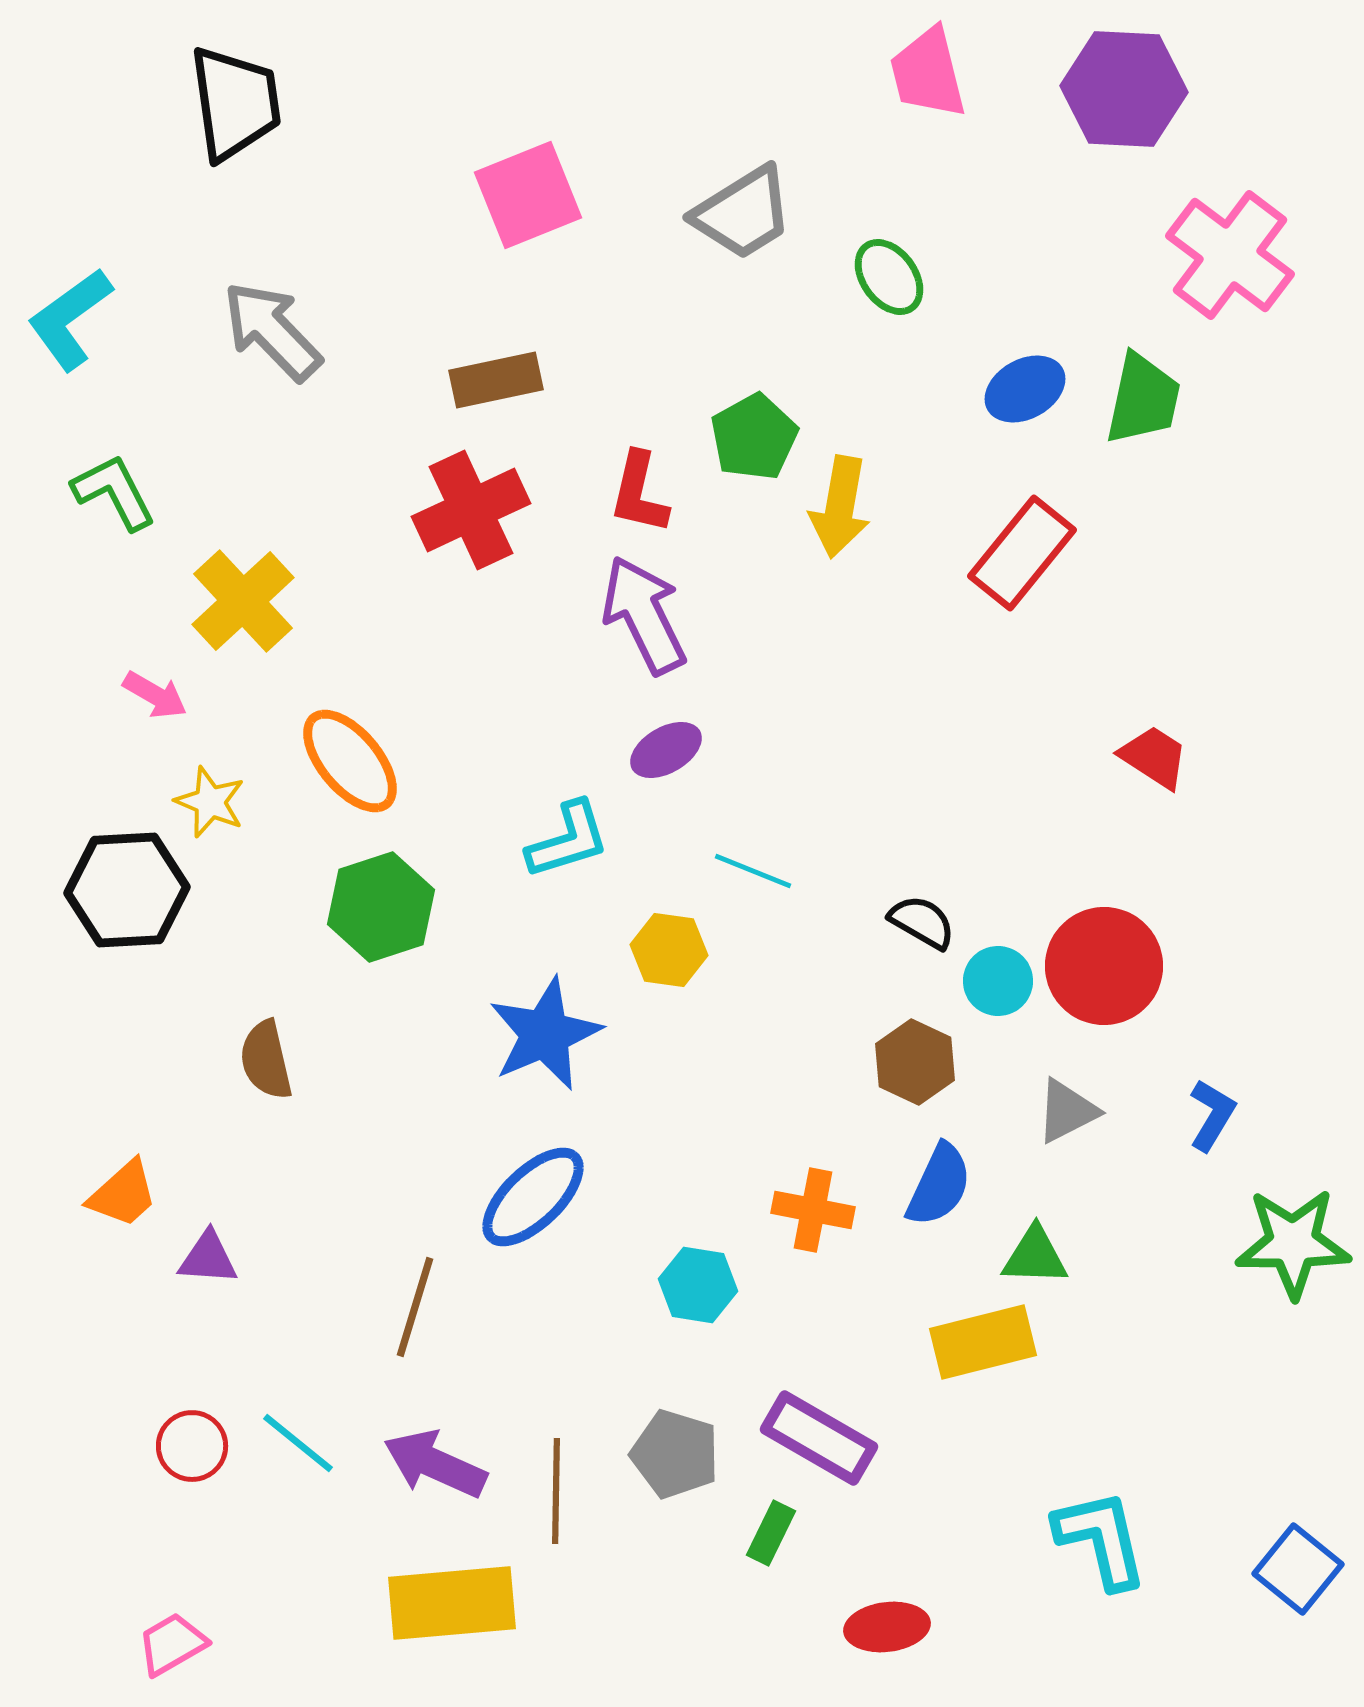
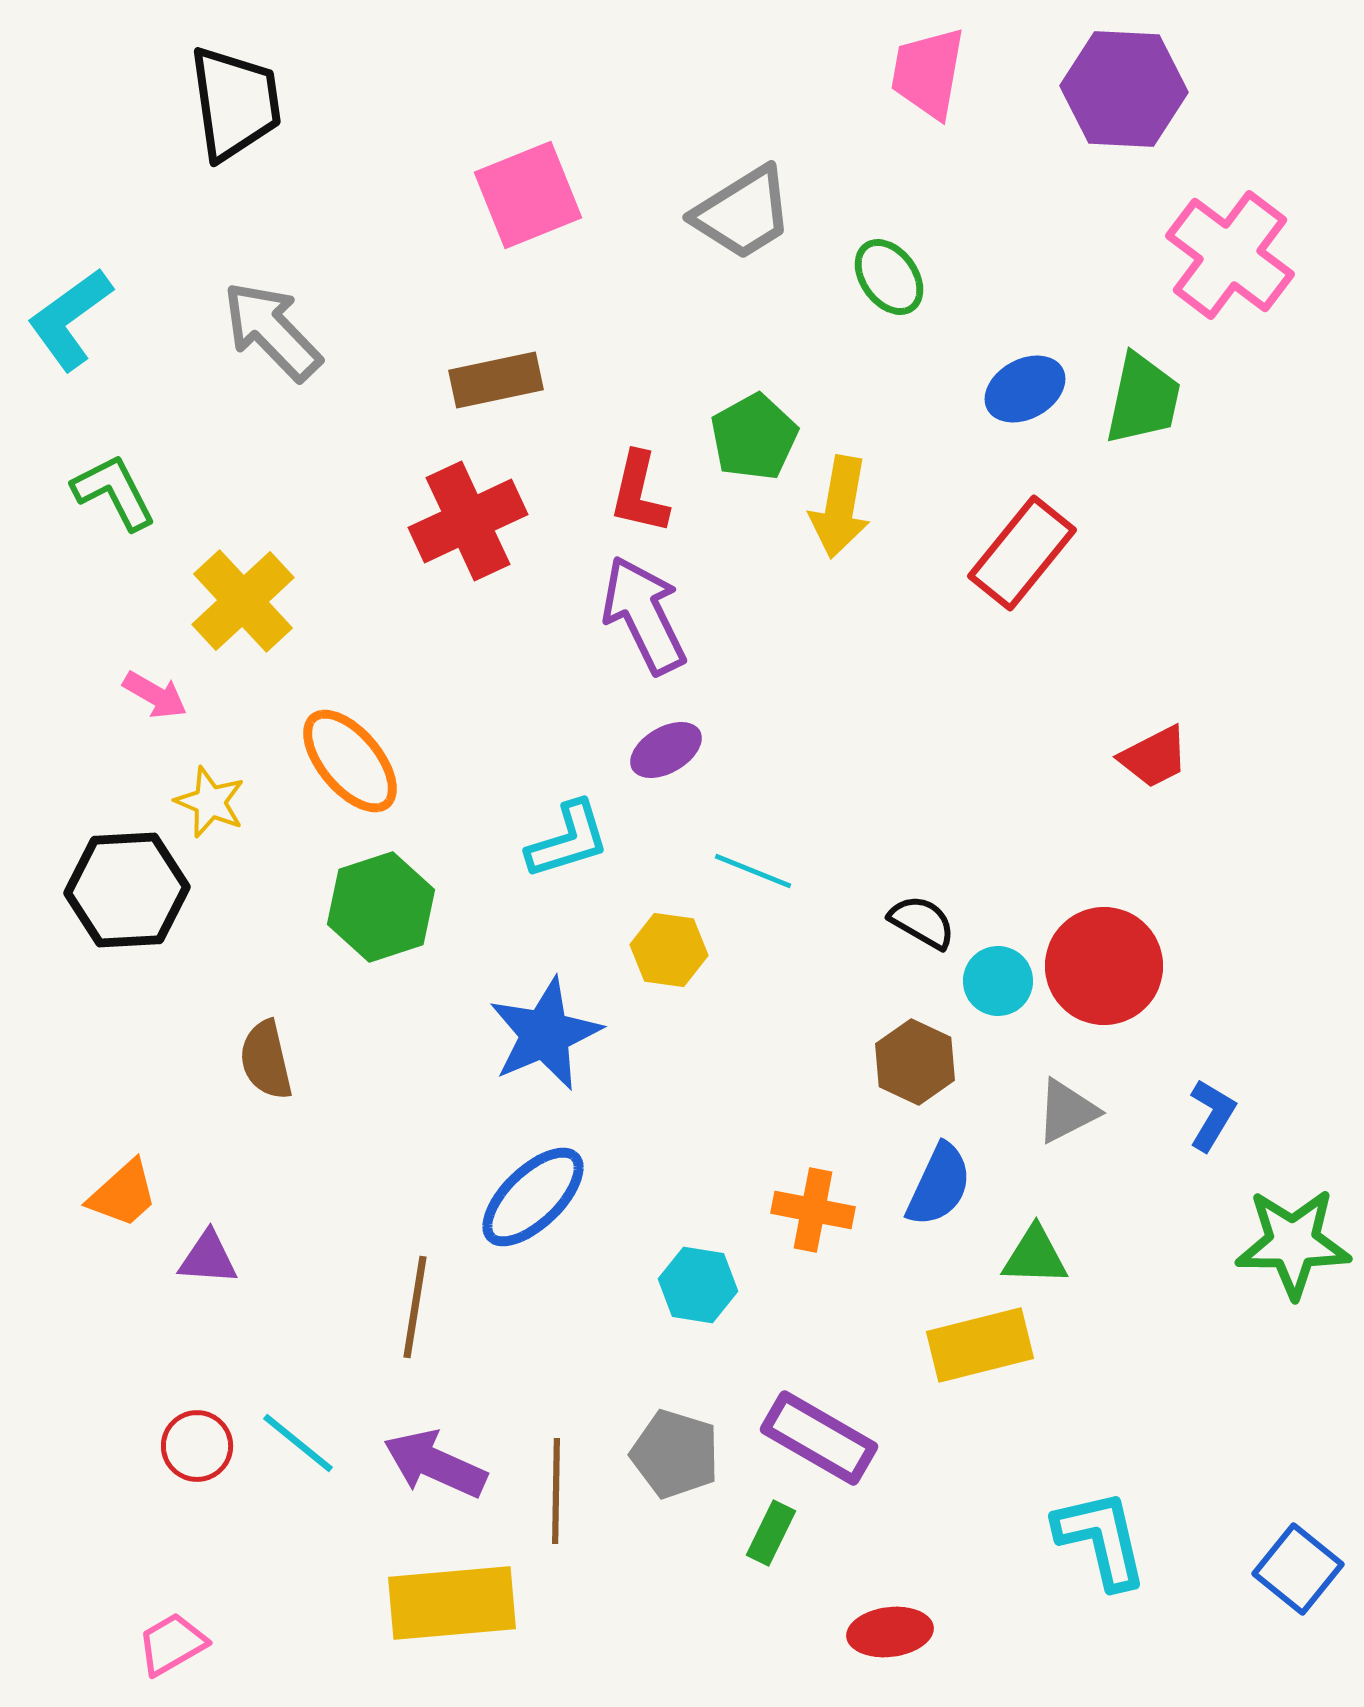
pink trapezoid at (928, 73): rotated 24 degrees clockwise
red cross at (471, 510): moved 3 px left, 11 px down
red trapezoid at (1154, 757): rotated 120 degrees clockwise
brown line at (415, 1307): rotated 8 degrees counterclockwise
yellow rectangle at (983, 1342): moved 3 px left, 3 px down
red circle at (192, 1446): moved 5 px right
red ellipse at (887, 1627): moved 3 px right, 5 px down
